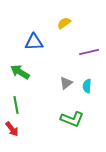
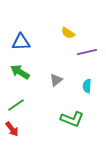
yellow semicircle: moved 4 px right, 10 px down; rotated 112 degrees counterclockwise
blue triangle: moved 13 px left
purple line: moved 2 px left
gray triangle: moved 10 px left, 3 px up
green line: rotated 66 degrees clockwise
